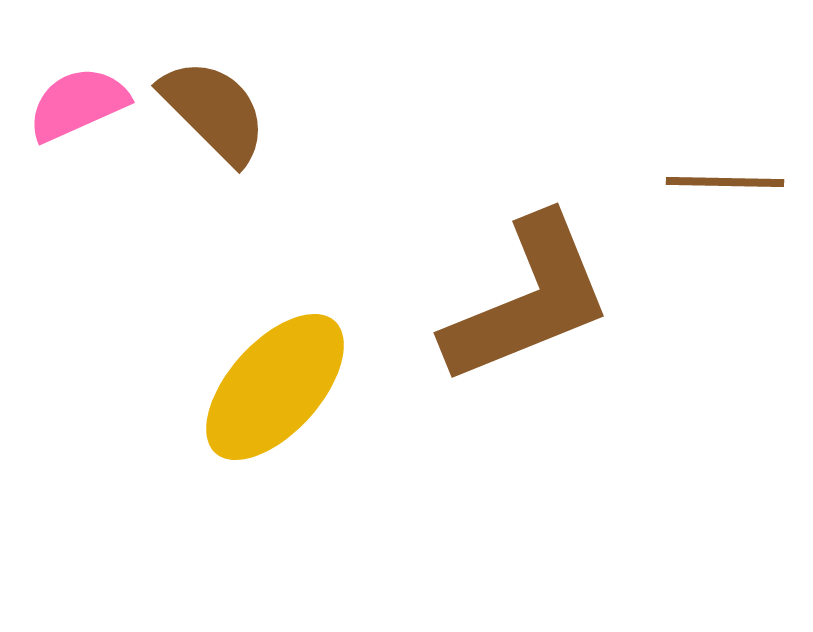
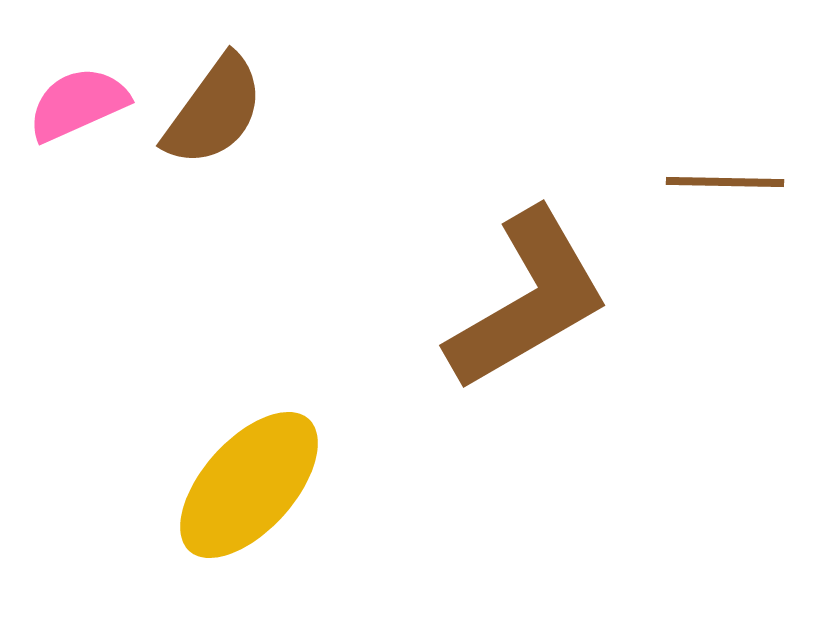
brown semicircle: rotated 81 degrees clockwise
brown L-shape: rotated 8 degrees counterclockwise
yellow ellipse: moved 26 px left, 98 px down
